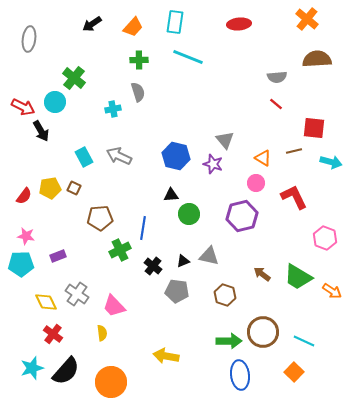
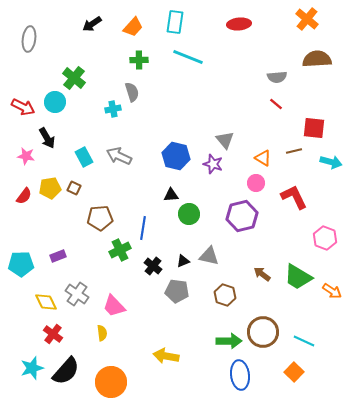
gray semicircle at (138, 92): moved 6 px left
black arrow at (41, 131): moved 6 px right, 7 px down
pink star at (26, 236): moved 80 px up
